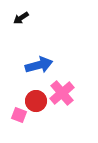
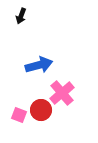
black arrow: moved 2 px up; rotated 35 degrees counterclockwise
red circle: moved 5 px right, 9 px down
